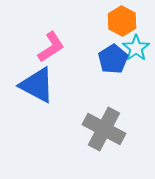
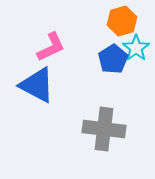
orange hexagon: rotated 16 degrees clockwise
pink L-shape: rotated 8 degrees clockwise
gray cross: rotated 21 degrees counterclockwise
